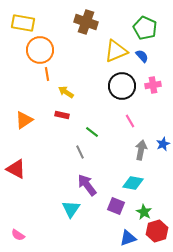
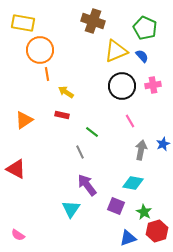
brown cross: moved 7 px right, 1 px up
